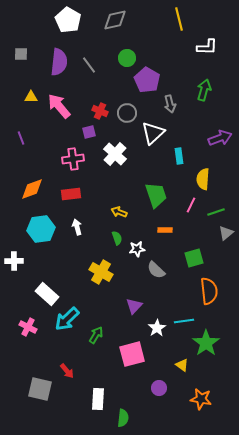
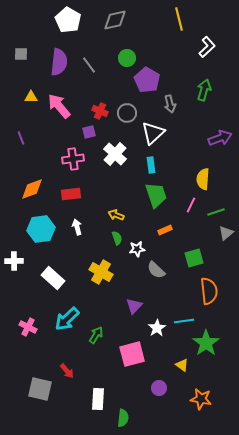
white L-shape at (207, 47): rotated 45 degrees counterclockwise
cyan rectangle at (179, 156): moved 28 px left, 9 px down
yellow arrow at (119, 212): moved 3 px left, 3 px down
orange rectangle at (165, 230): rotated 24 degrees counterclockwise
white rectangle at (47, 294): moved 6 px right, 16 px up
